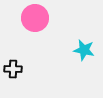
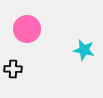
pink circle: moved 8 px left, 11 px down
